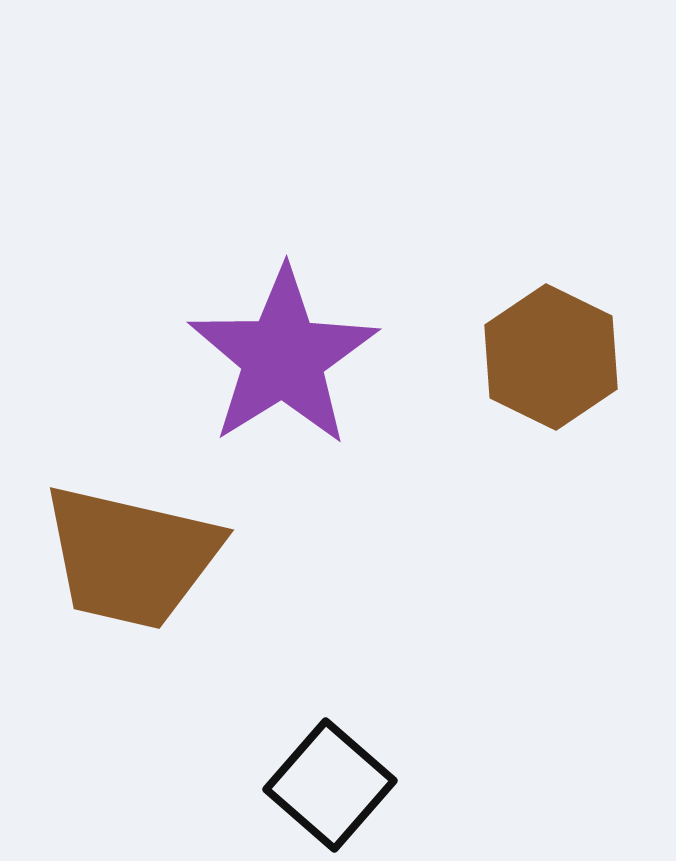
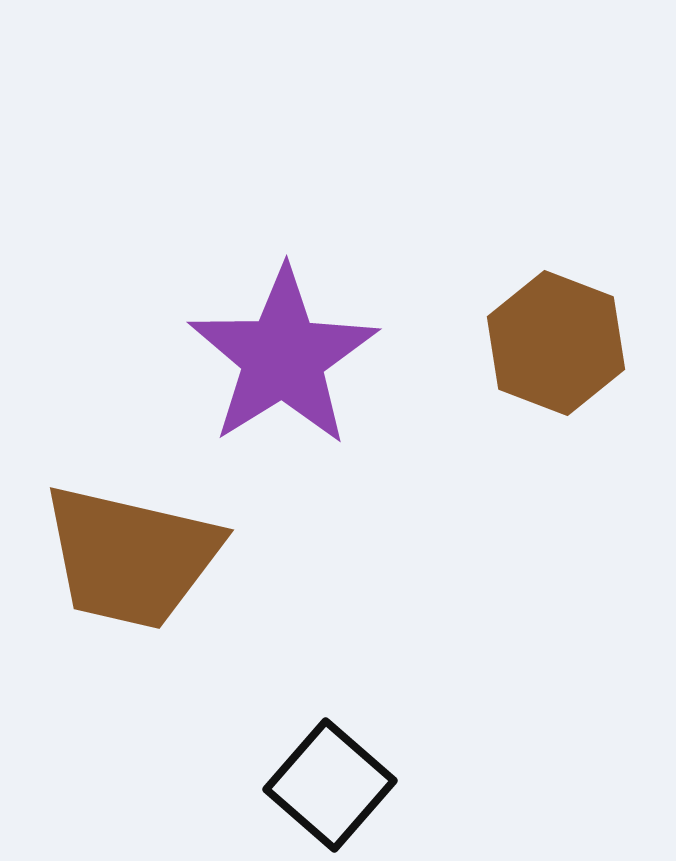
brown hexagon: moved 5 px right, 14 px up; rotated 5 degrees counterclockwise
